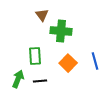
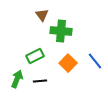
green rectangle: rotated 66 degrees clockwise
blue line: rotated 24 degrees counterclockwise
green arrow: moved 1 px left
